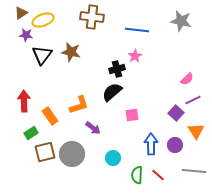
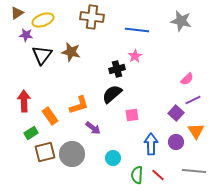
brown triangle: moved 4 px left
black semicircle: moved 2 px down
purple circle: moved 1 px right, 3 px up
